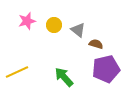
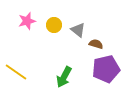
yellow line: moved 1 px left; rotated 60 degrees clockwise
green arrow: rotated 110 degrees counterclockwise
